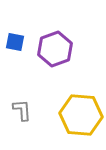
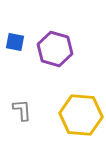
purple hexagon: rotated 24 degrees counterclockwise
